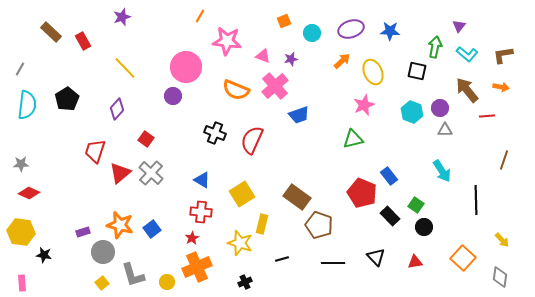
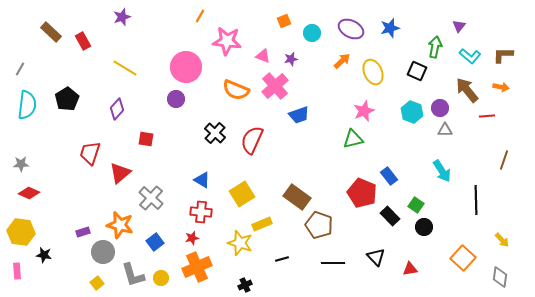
purple ellipse at (351, 29): rotated 45 degrees clockwise
blue star at (390, 31): moved 3 px up; rotated 18 degrees counterclockwise
cyan L-shape at (467, 54): moved 3 px right, 2 px down
brown L-shape at (503, 55): rotated 10 degrees clockwise
yellow line at (125, 68): rotated 15 degrees counterclockwise
black square at (417, 71): rotated 12 degrees clockwise
purple circle at (173, 96): moved 3 px right, 3 px down
pink star at (364, 105): moved 6 px down
black cross at (215, 133): rotated 20 degrees clockwise
red square at (146, 139): rotated 28 degrees counterclockwise
red trapezoid at (95, 151): moved 5 px left, 2 px down
gray cross at (151, 173): moved 25 px down
yellow rectangle at (262, 224): rotated 54 degrees clockwise
blue square at (152, 229): moved 3 px right, 13 px down
red star at (192, 238): rotated 16 degrees clockwise
red triangle at (415, 262): moved 5 px left, 7 px down
yellow circle at (167, 282): moved 6 px left, 4 px up
black cross at (245, 282): moved 3 px down
pink rectangle at (22, 283): moved 5 px left, 12 px up
yellow square at (102, 283): moved 5 px left
